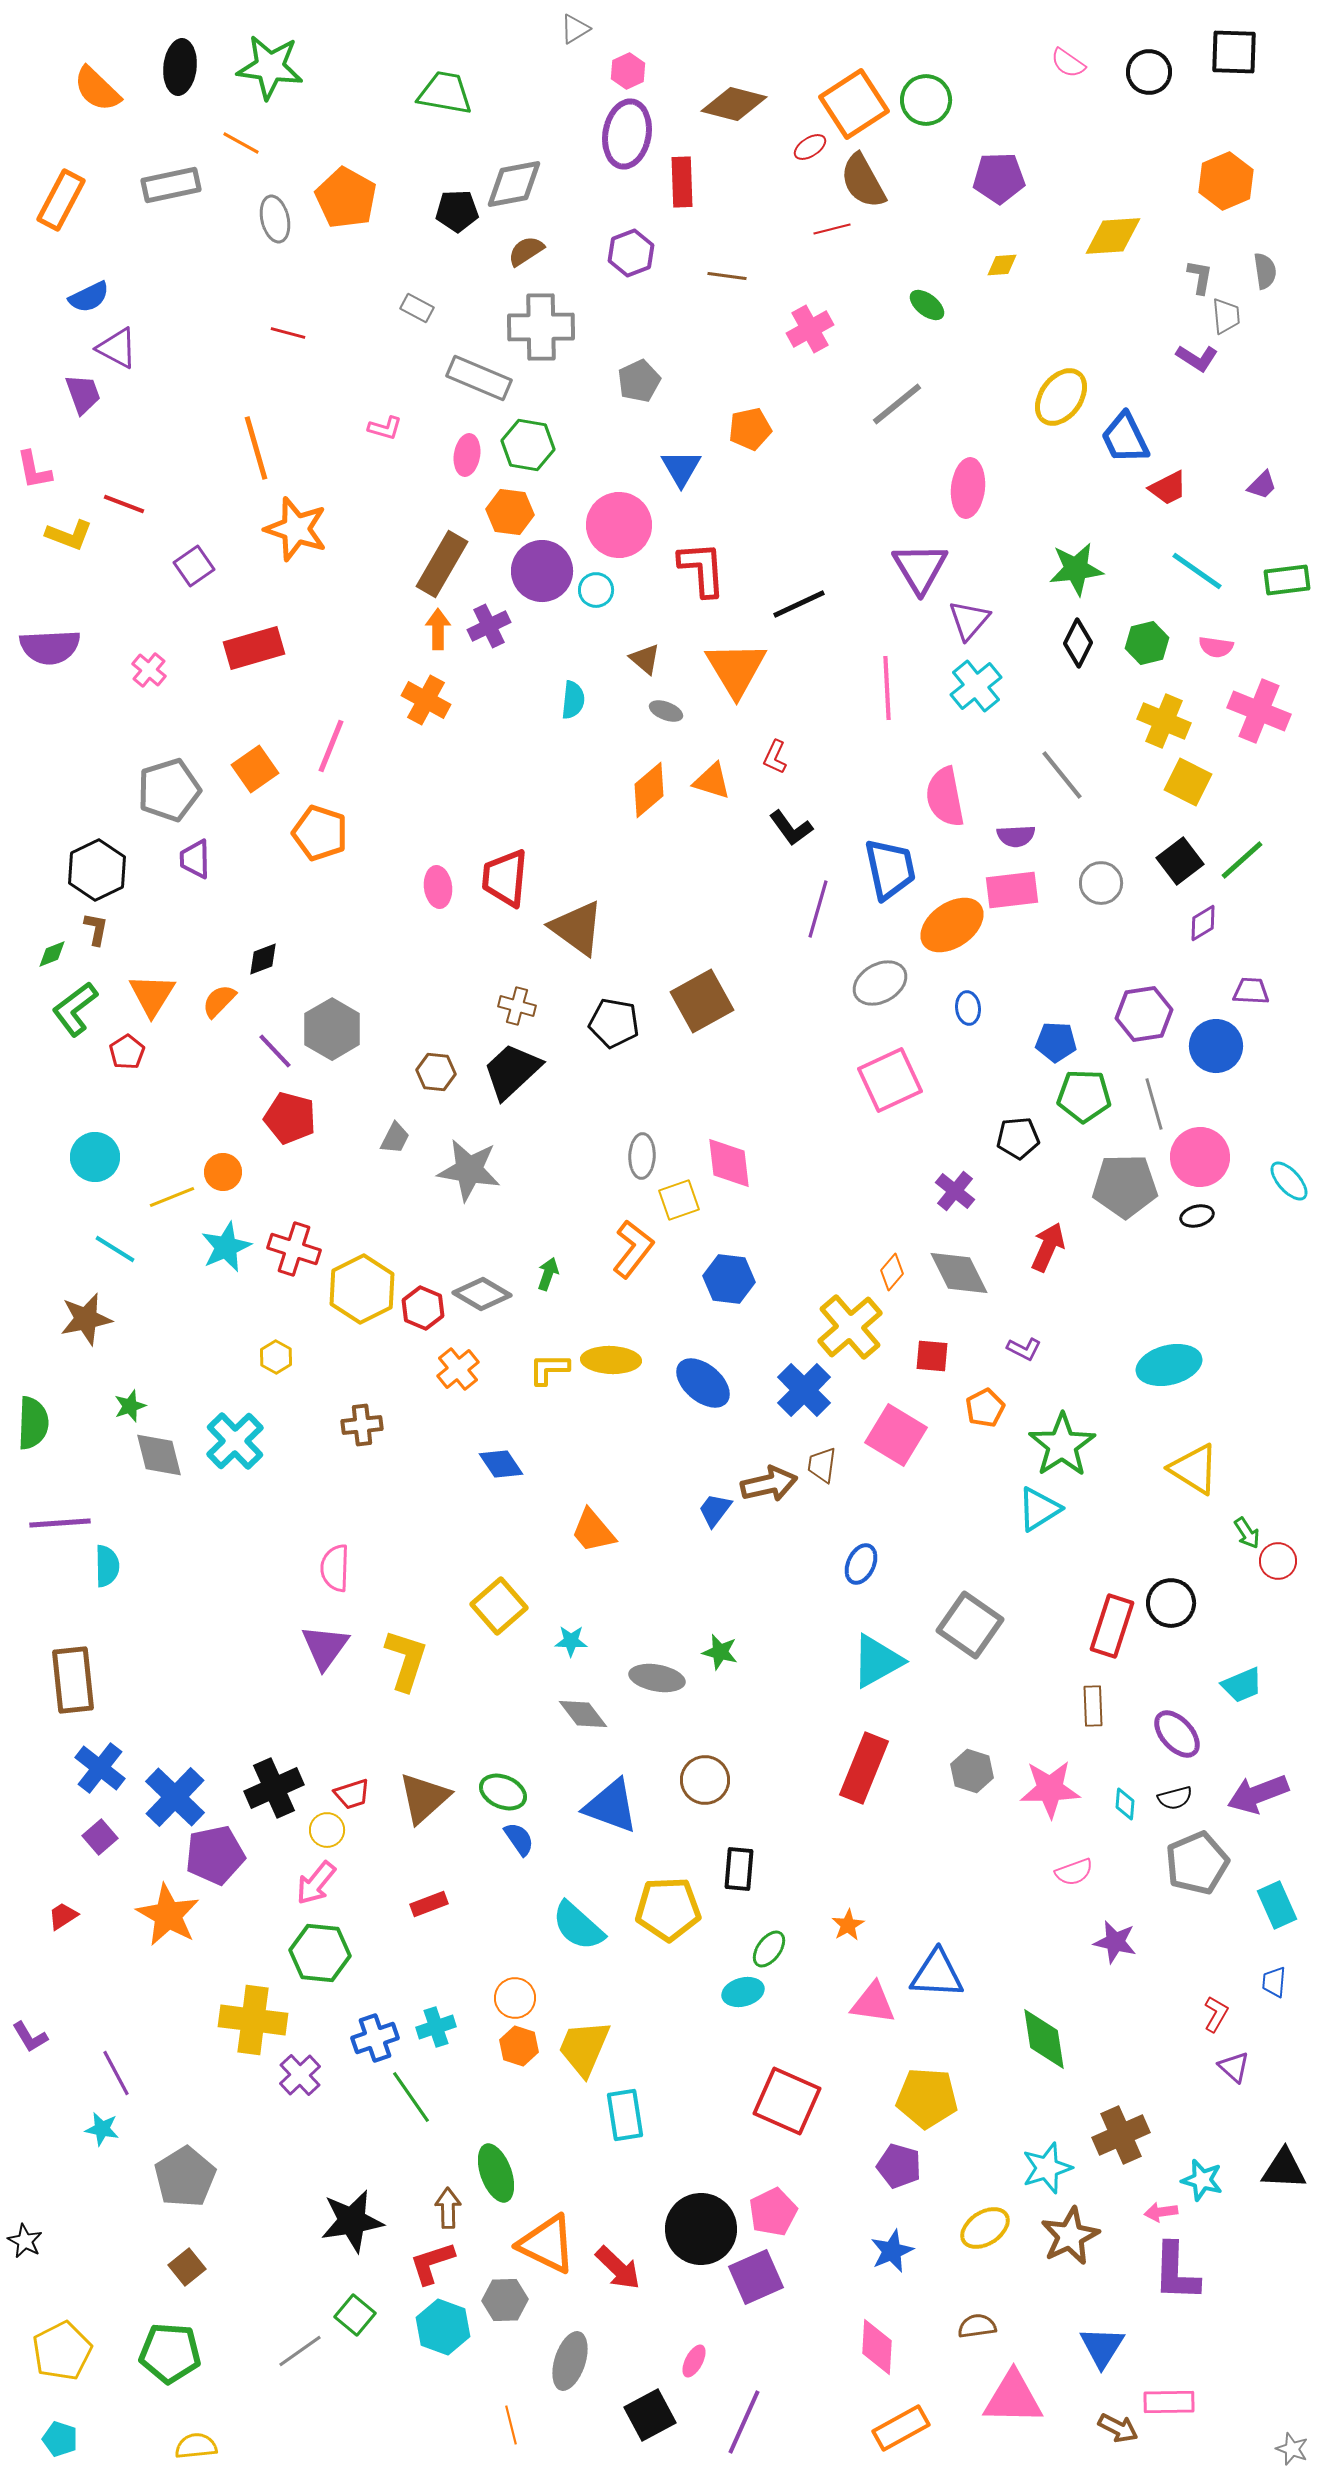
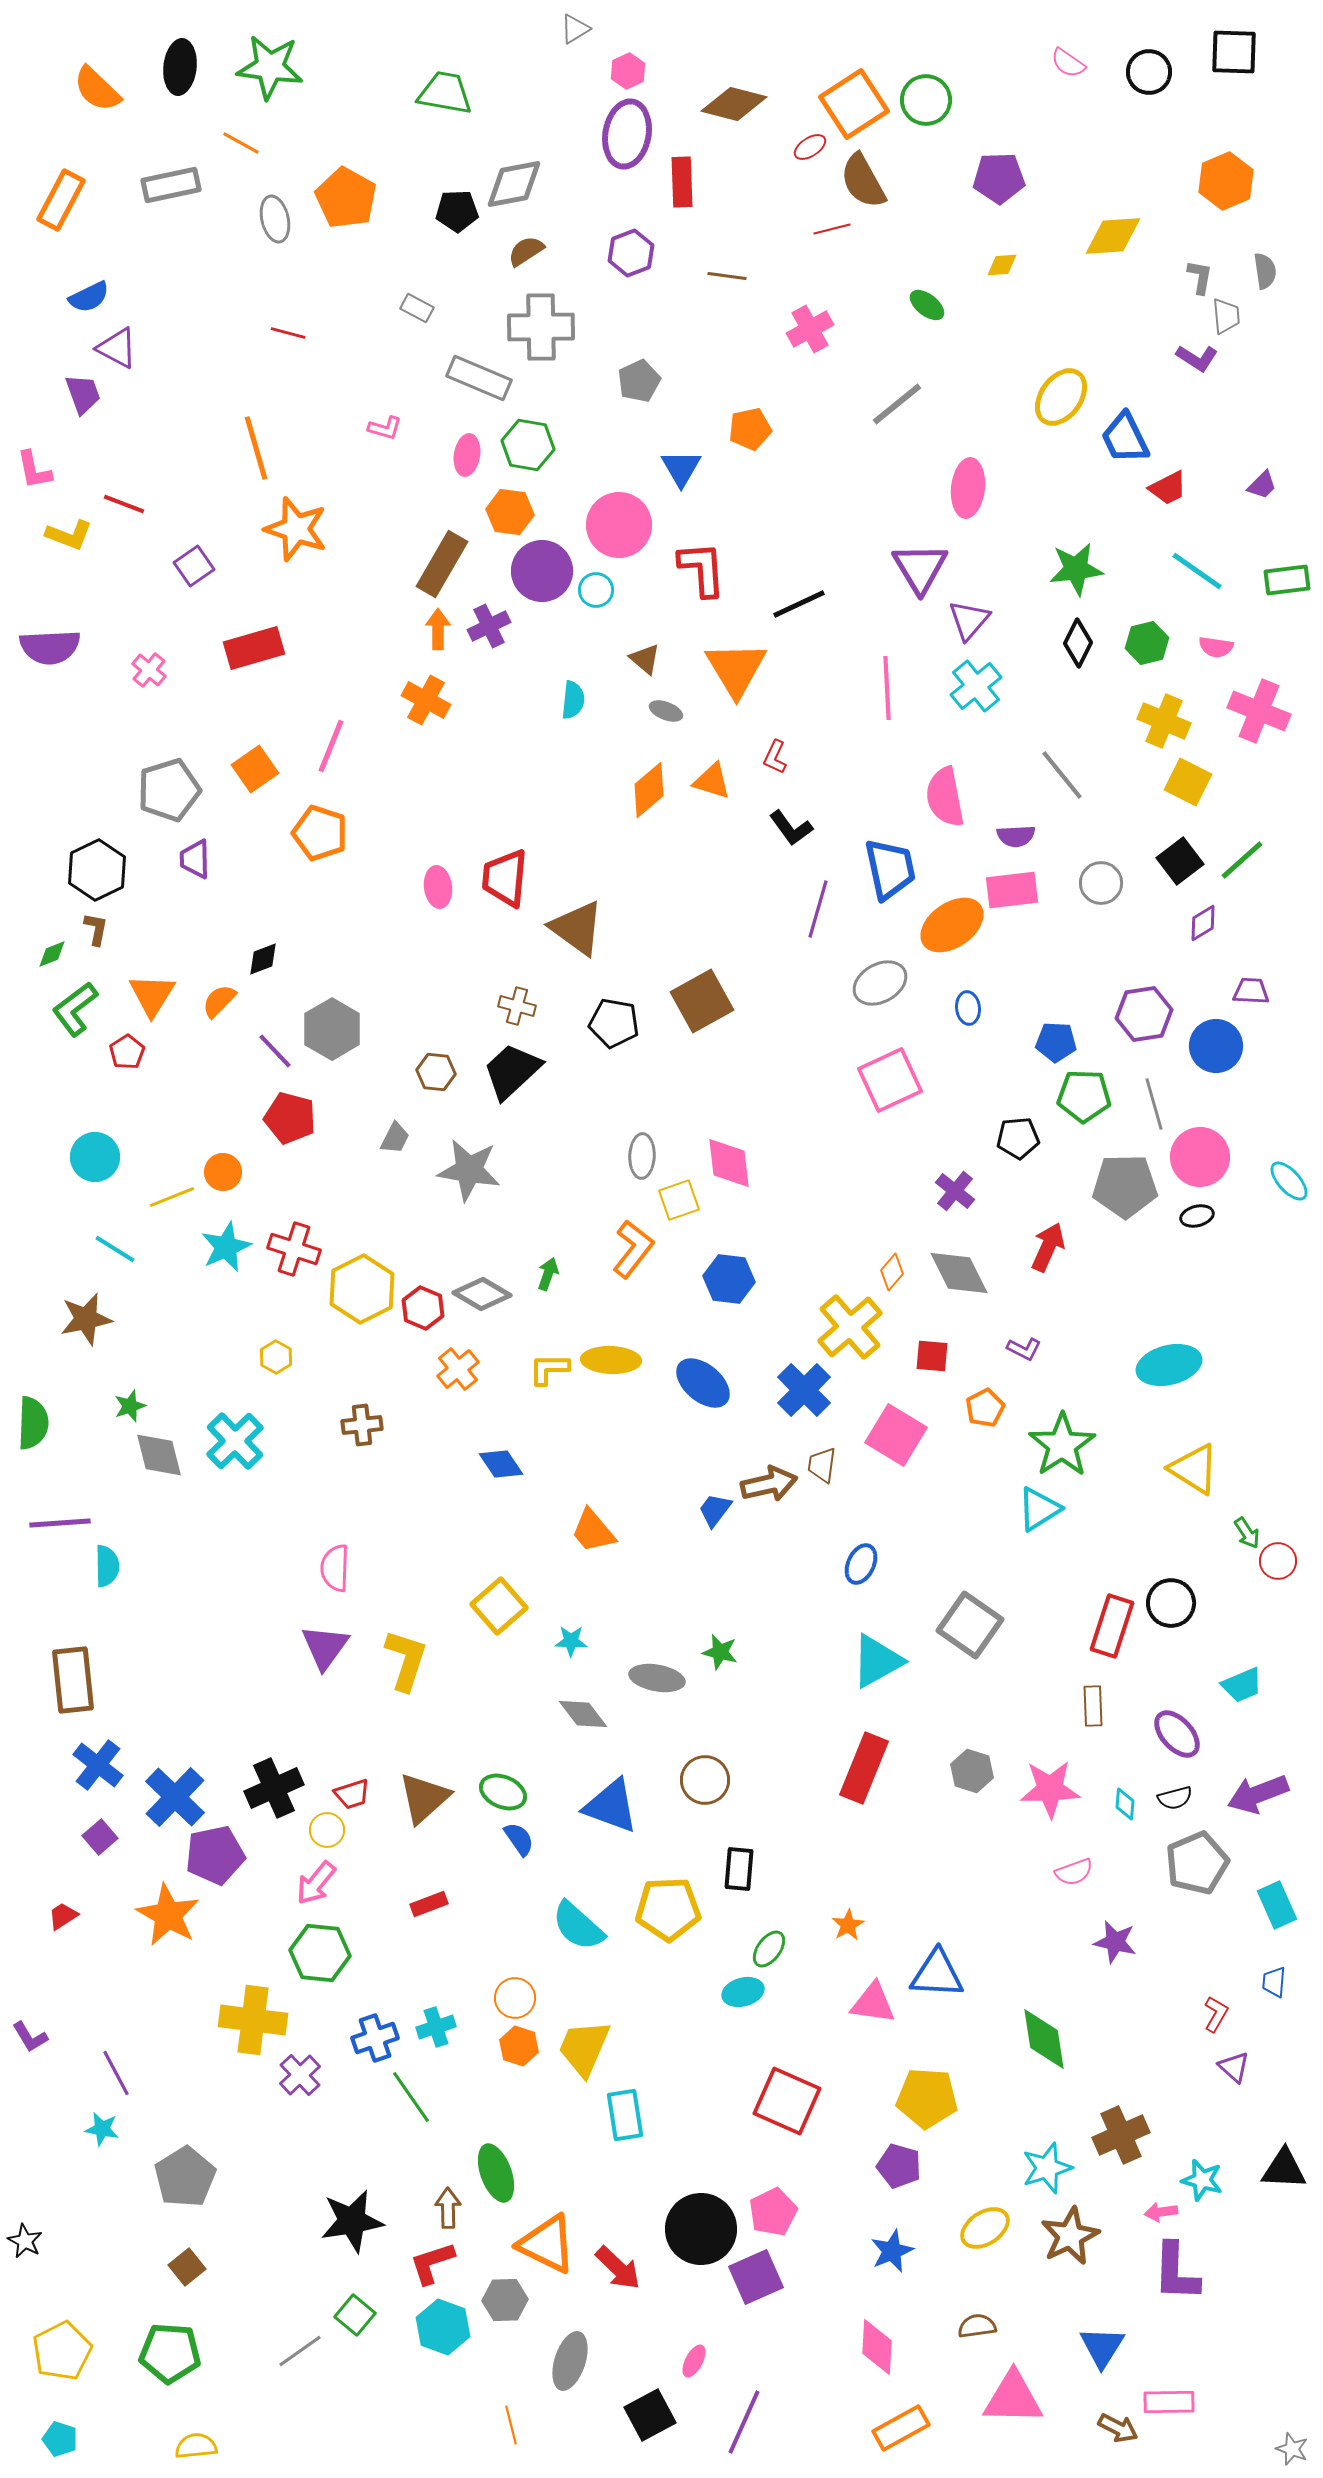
blue cross at (100, 1768): moved 2 px left, 3 px up
